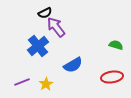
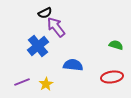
blue semicircle: rotated 144 degrees counterclockwise
